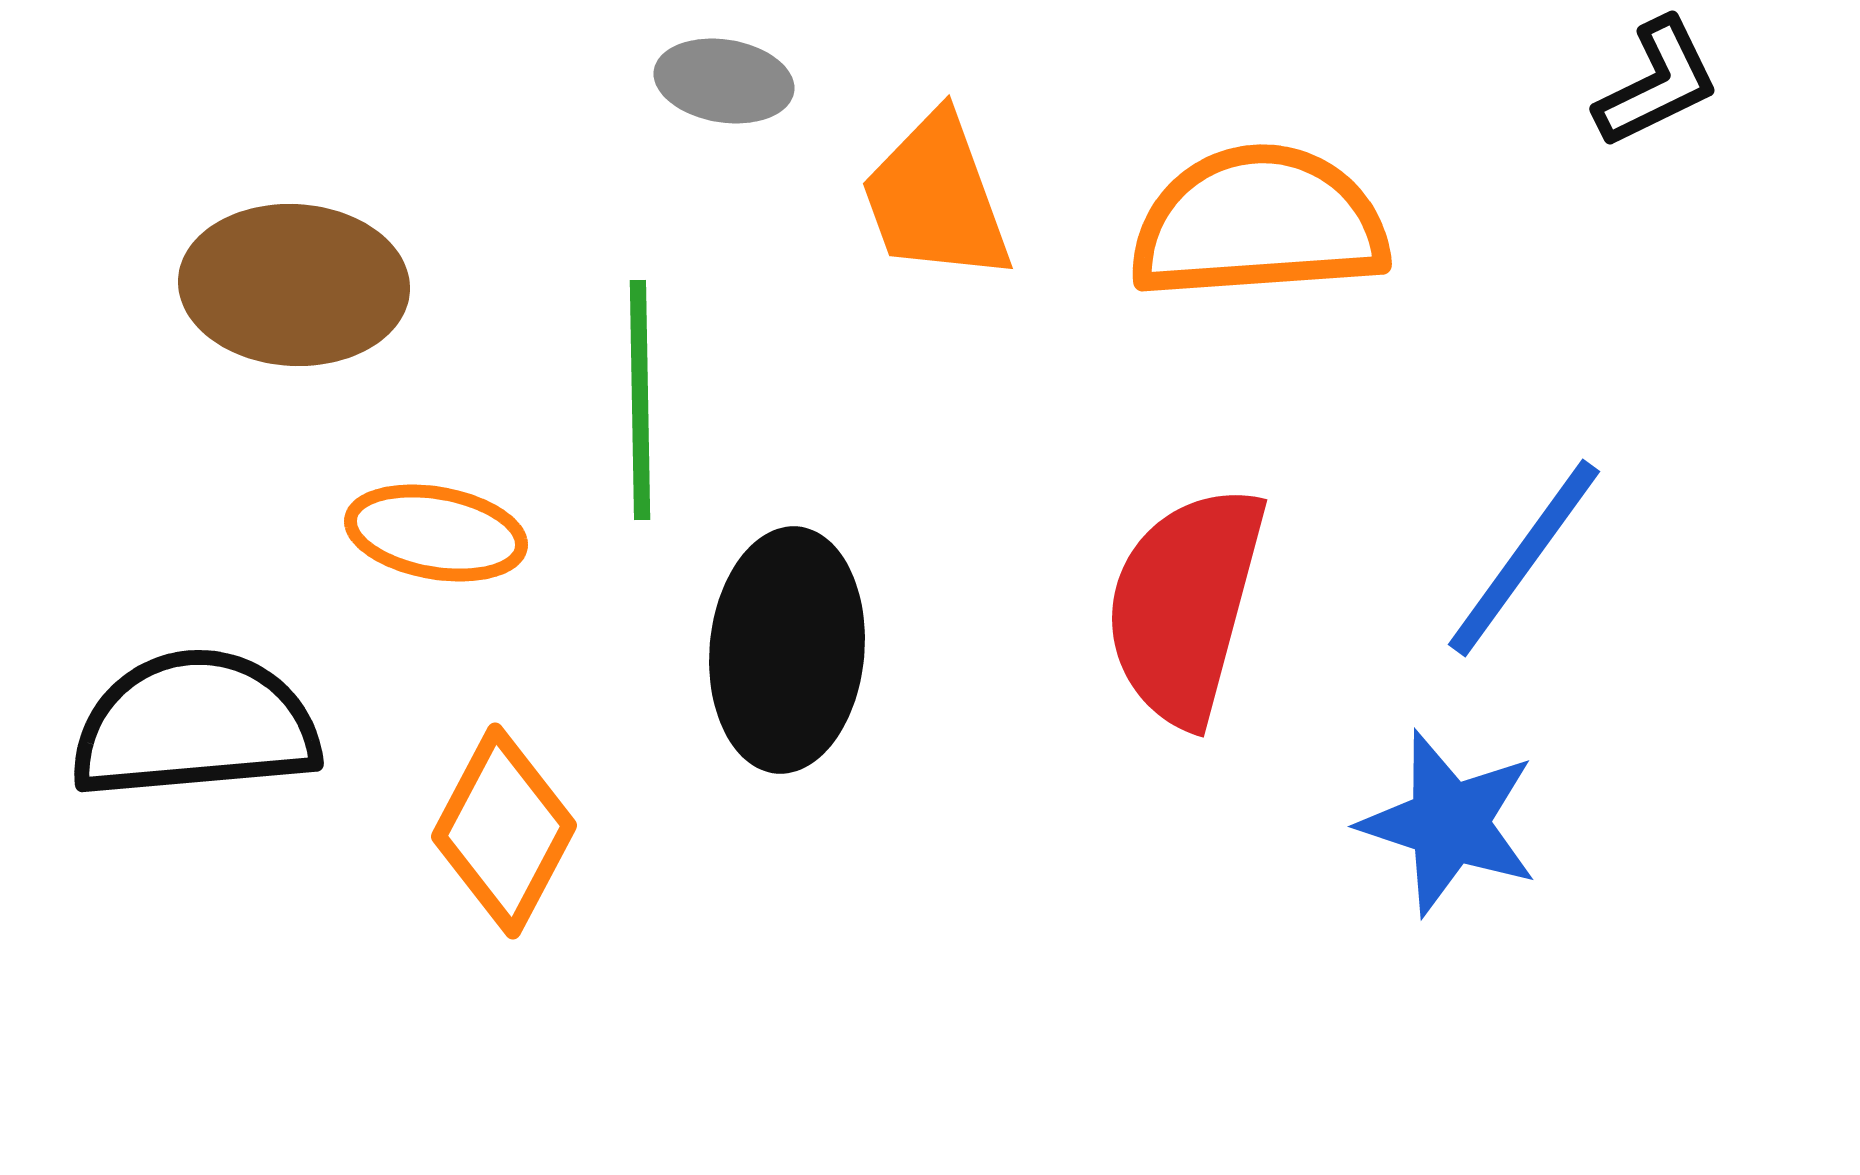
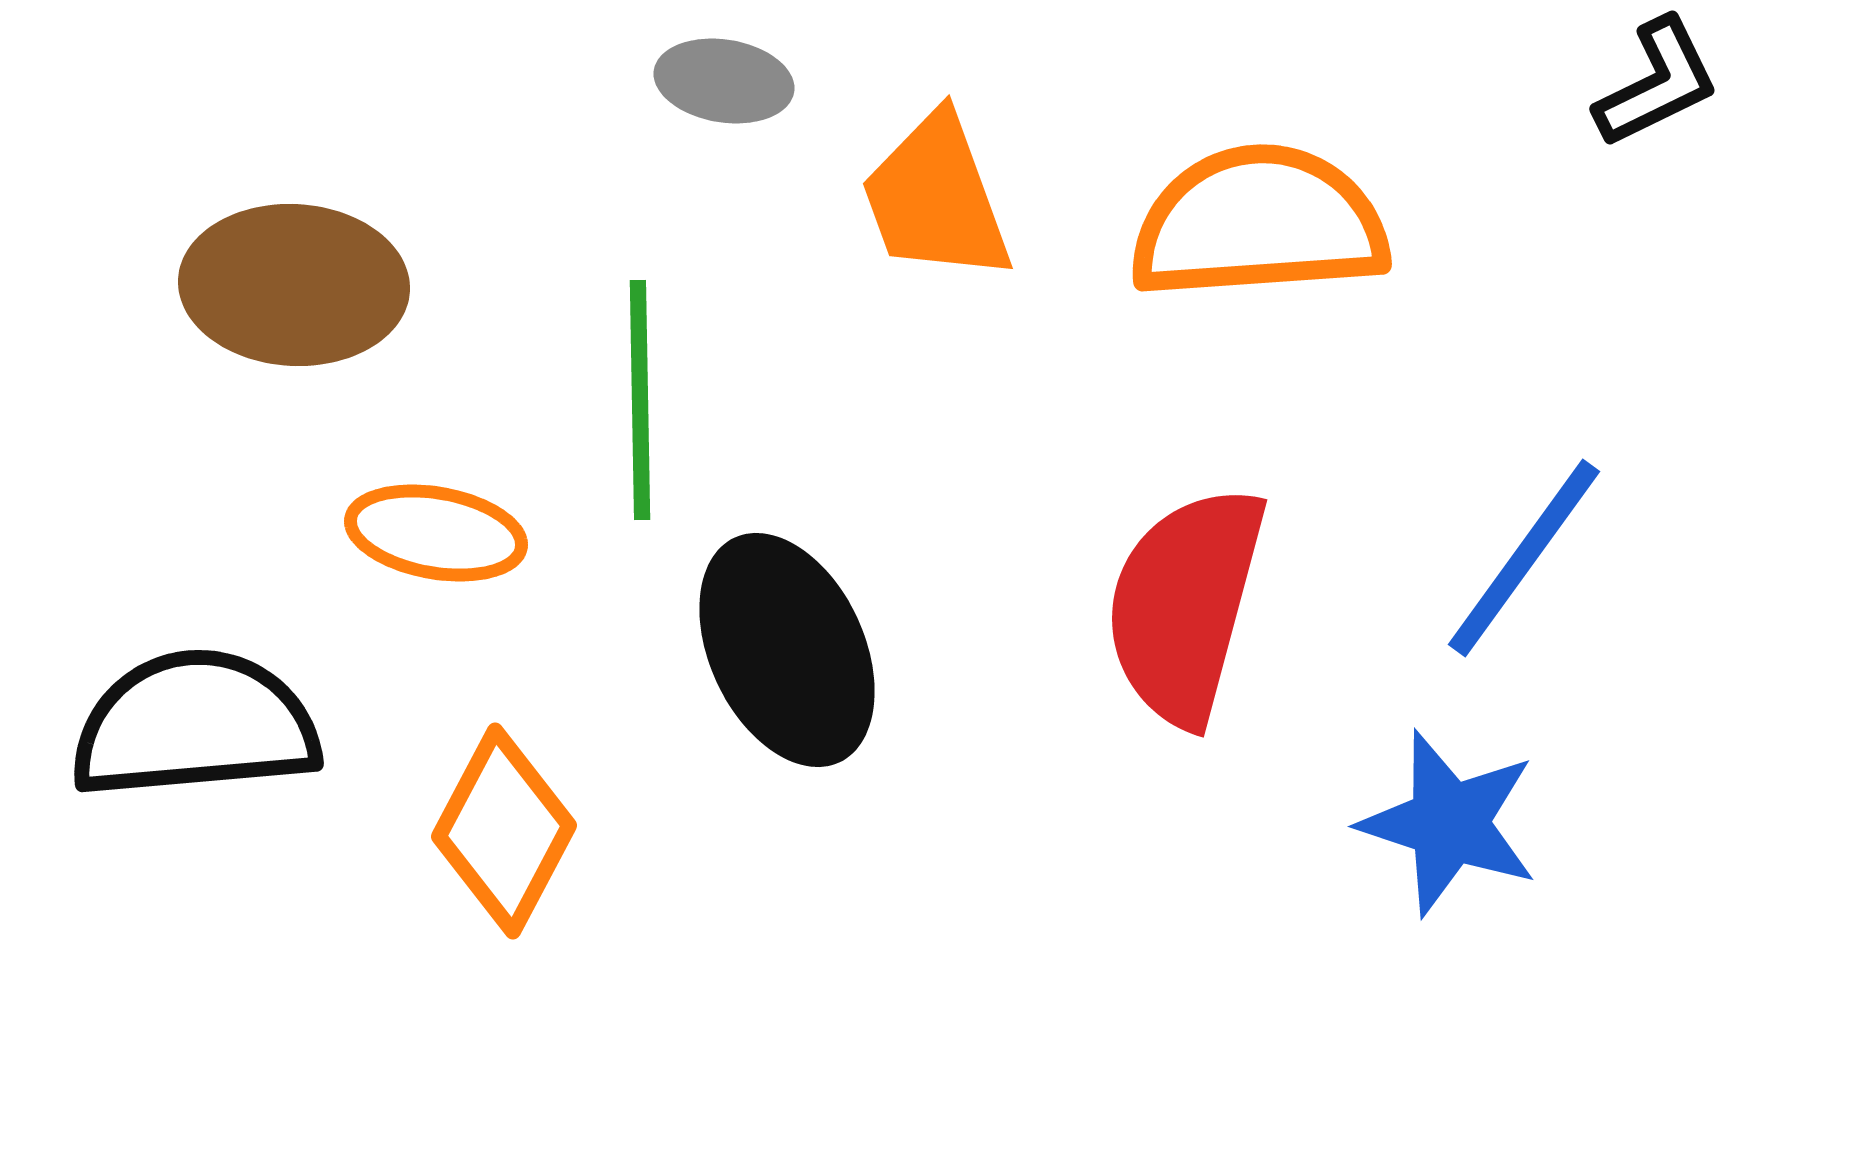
black ellipse: rotated 30 degrees counterclockwise
